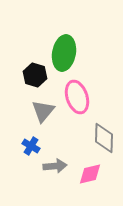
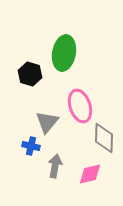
black hexagon: moved 5 px left, 1 px up
pink ellipse: moved 3 px right, 9 px down
gray triangle: moved 4 px right, 11 px down
blue cross: rotated 18 degrees counterclockwise
gray arrow: rotated 75 degrees counterclockwise
